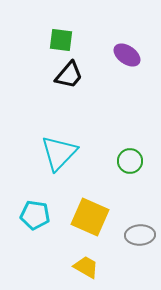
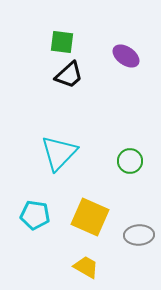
green square: moved 1 px right, 2 px down
purple ellipse: moved 1 px left, 1 px down
black trapezoid: rotated 8 degrees clockwise
gray ellipse: moved 1 px left
